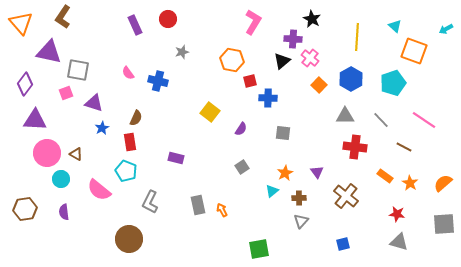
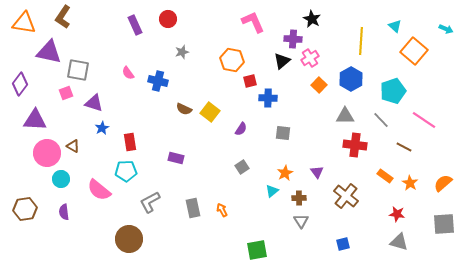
pink L-shape at (253, 22): rotated 55 degrees counterclockwise
orange triangle at (21, 23): moved 3 px right; rotated 40 degrees counterclockwise
cyan arrow at (446, 29): rotated 128 degrees counterclockwise
yellow line at (357, 37): moved 4 px right, 4 px down
orange square at (414, 51): rotated 20 degrees clockwise
pink cross at (310, 58): rotated 18 degrees clockwise
cyan pentagon at (393, 83): moved 8 px down
purple diamond at (25, 84): moved 5 px left
brown semicircle at (136, 118): moved 48 px right, 9 px up; rotated 91 degrees clockwise
red cross at (355, 147): moved 2 px up
brown triangle at (76, 154): moved 3 px left, 8 px up
cyan pentagon at (126, 171): rotated 25 degrees counterclockwise
gray L-shape at (150, 202): rotated 35 degrees clockwise
gray rectangle at (198, 205): moved 5 px left, 3 px down
gray triangle at (301, 221): rotated 14 degrees counterclockwise
green square at (259, 249): moved 2 px left, 1 px down
